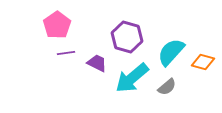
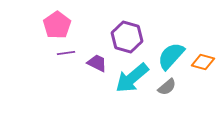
cyan semicircle: moved 4 px down
